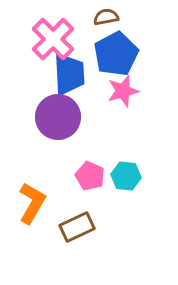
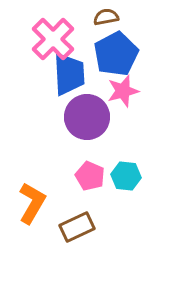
purple circle: moved 29 px right
